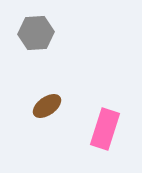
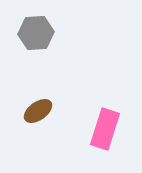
brown ellipse: moved 9 px left, 5 px down
